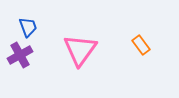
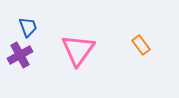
pink triangle: moved 2 px left
